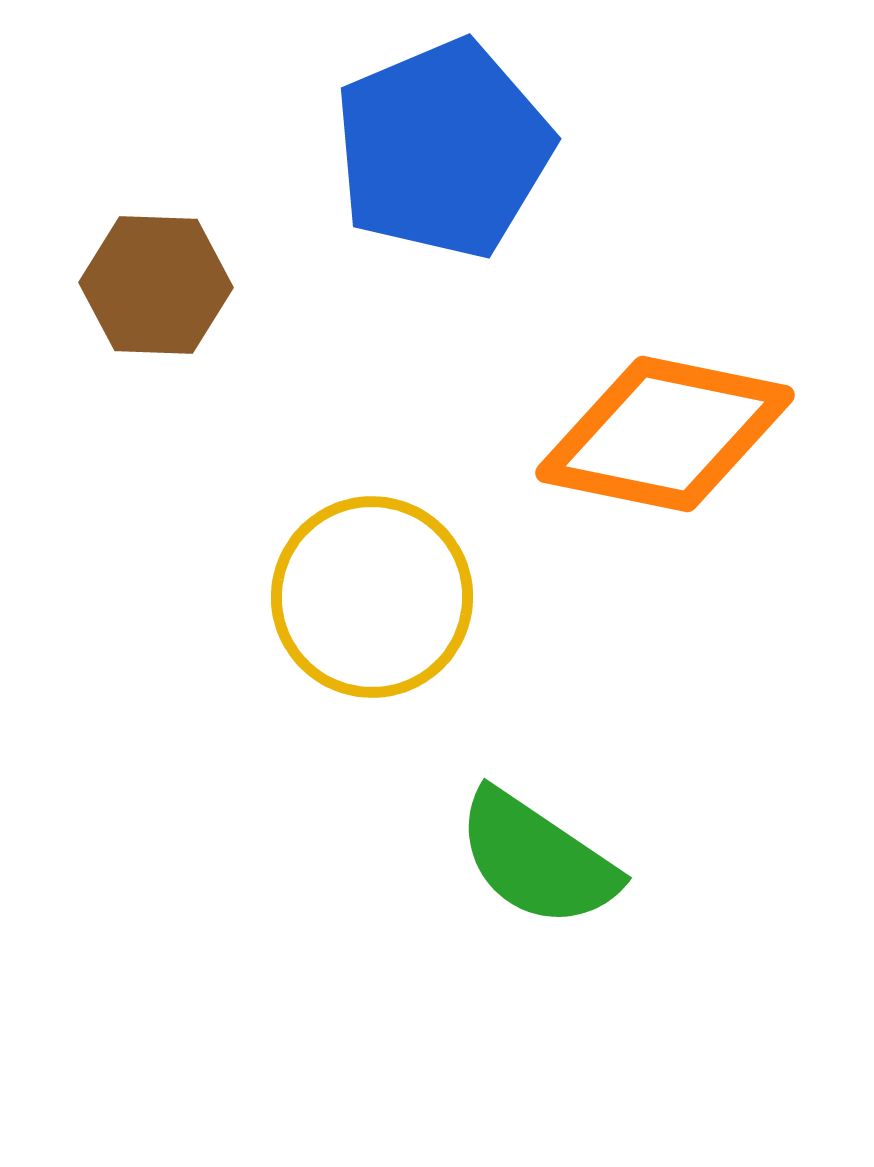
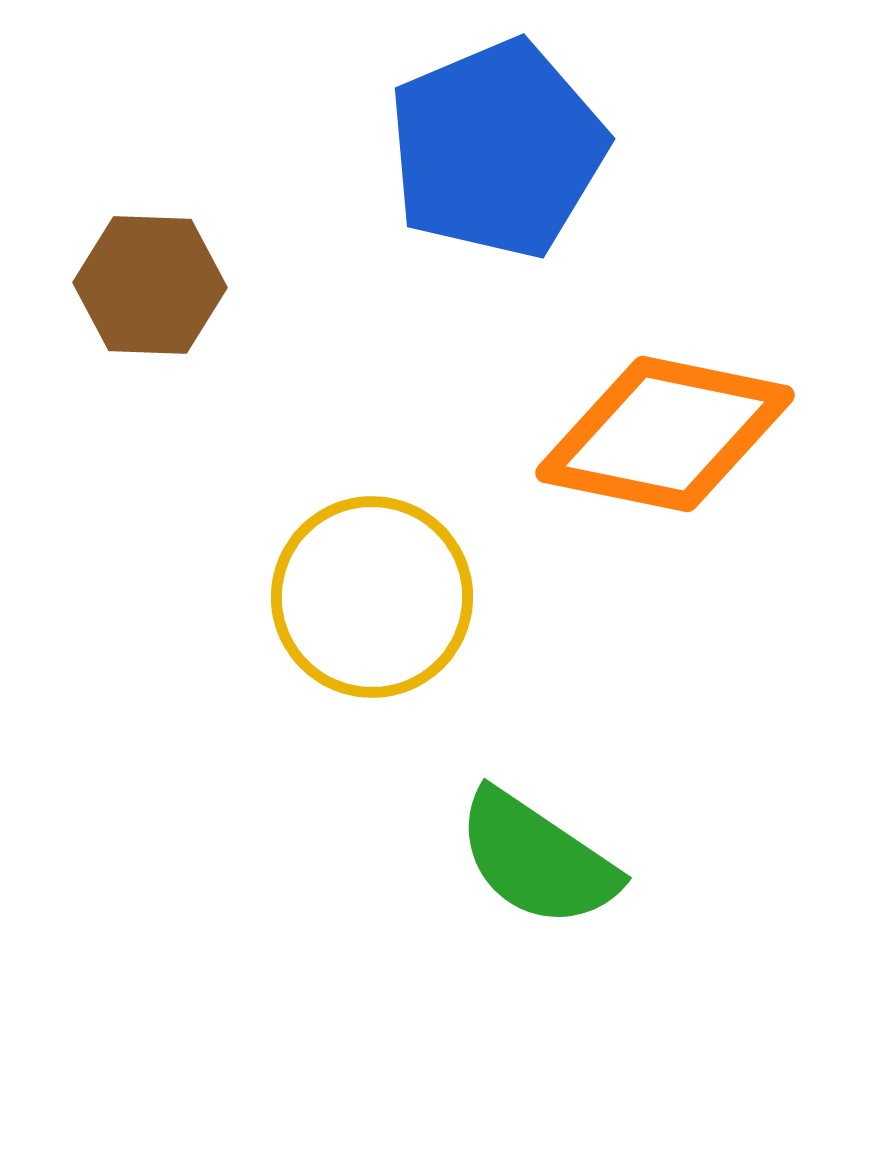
blue pentagon: moved 54 px right
brown hexagon: moved 6 px left
